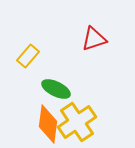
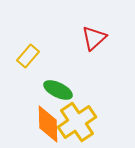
red triangle: moved 1 px up; rotated 24 degrees counterclockwise
green ellipse: moved 2 px right, 1 px down
orange diamond: rotated 9 degrees counterclockwise
